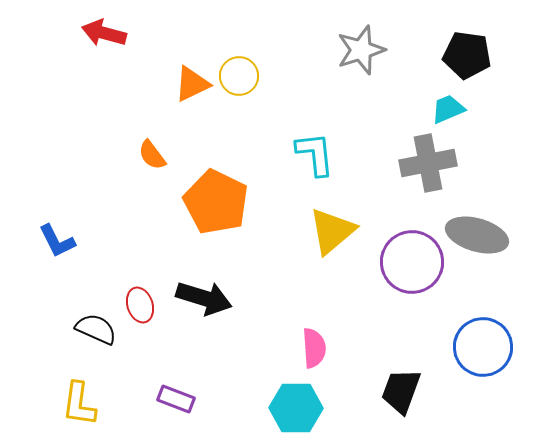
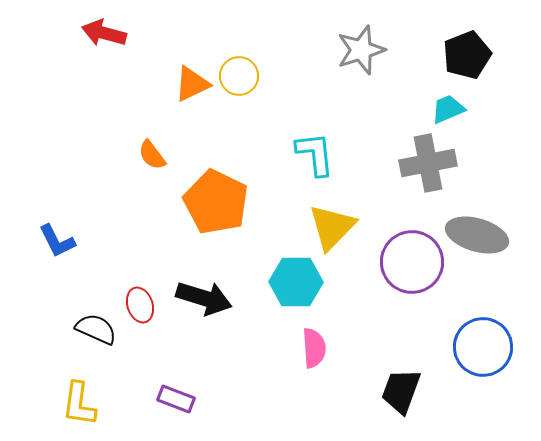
black pentagon: rotated 30 degrees counterclockwise
yellow triangle: moved 4 px up; rotated 6 degrees counterclockwise
cyan hexagon: moved 126 px up
